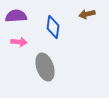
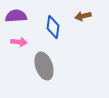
brown arrow: moved 4 px left, 2 px down
gray ellipse: moved 1 px left, 1 px up
